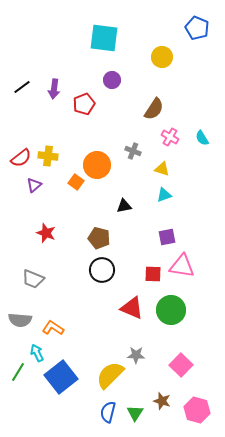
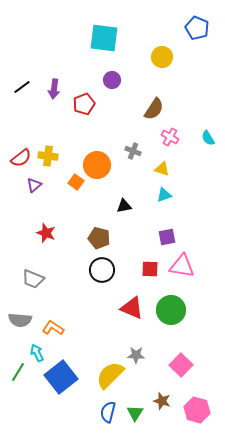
cyan semicircle: moved 6 px right
red square: moved 3 px left, 5 px up
